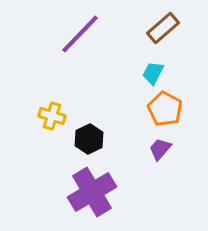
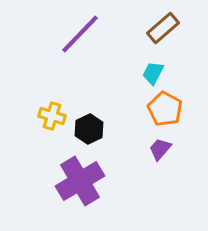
black hexagon: moved 10 px up
purple cross: moved 12 px left, 11 px up
